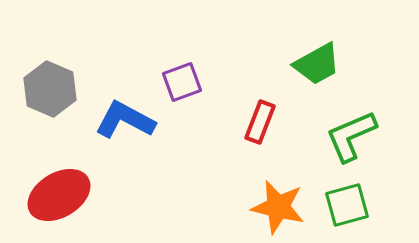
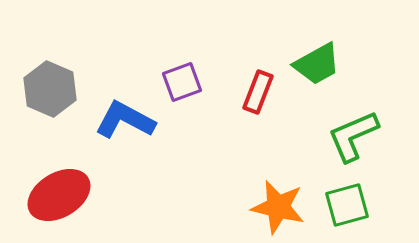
red rectangle: moved 2 px left, 30 px up
green L-shape: moved 2 px right
